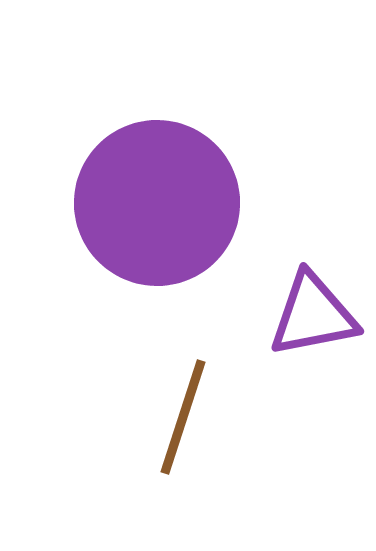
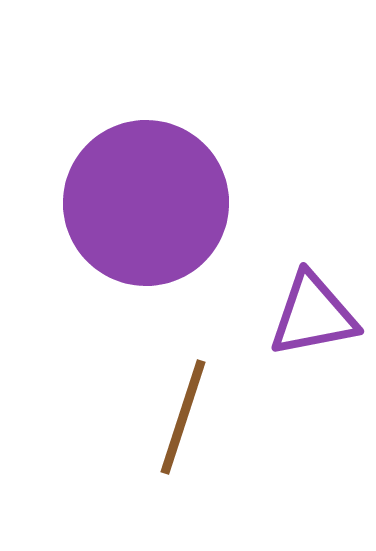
purple circle: moved 11 px left
